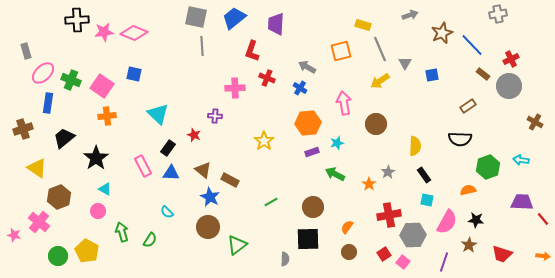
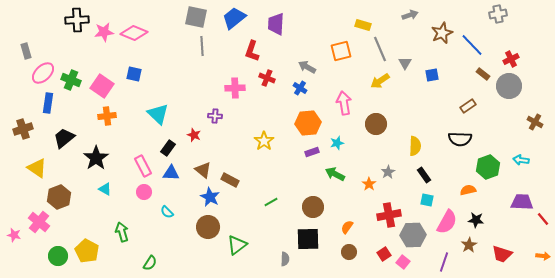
pink circle at (98, 211): moved 46 px right, 19 px up
green semicircle at (150, 240): moved 23 px down
